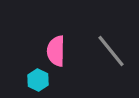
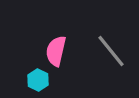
pink semicircle: rotated 12 degrees clockwise
